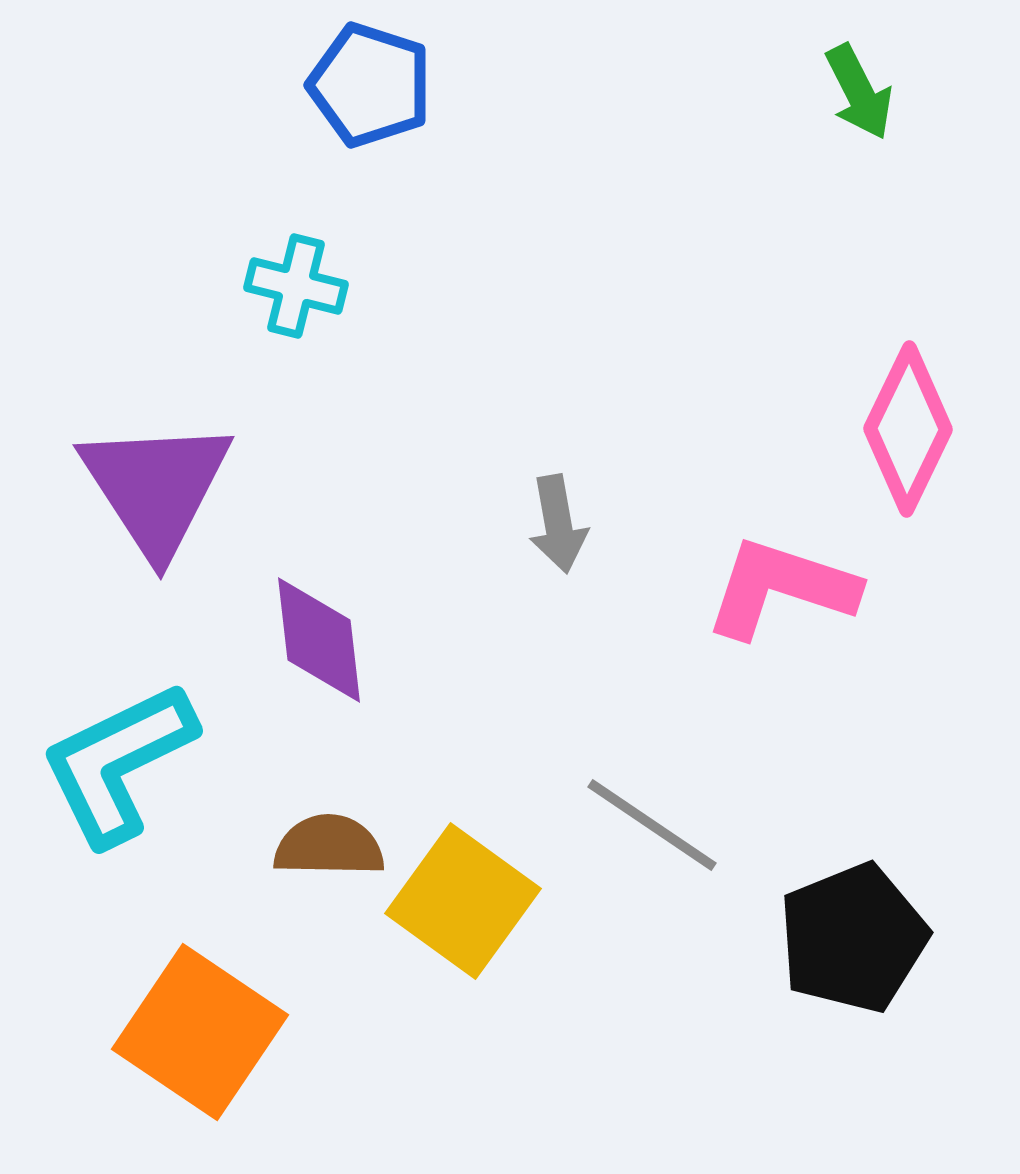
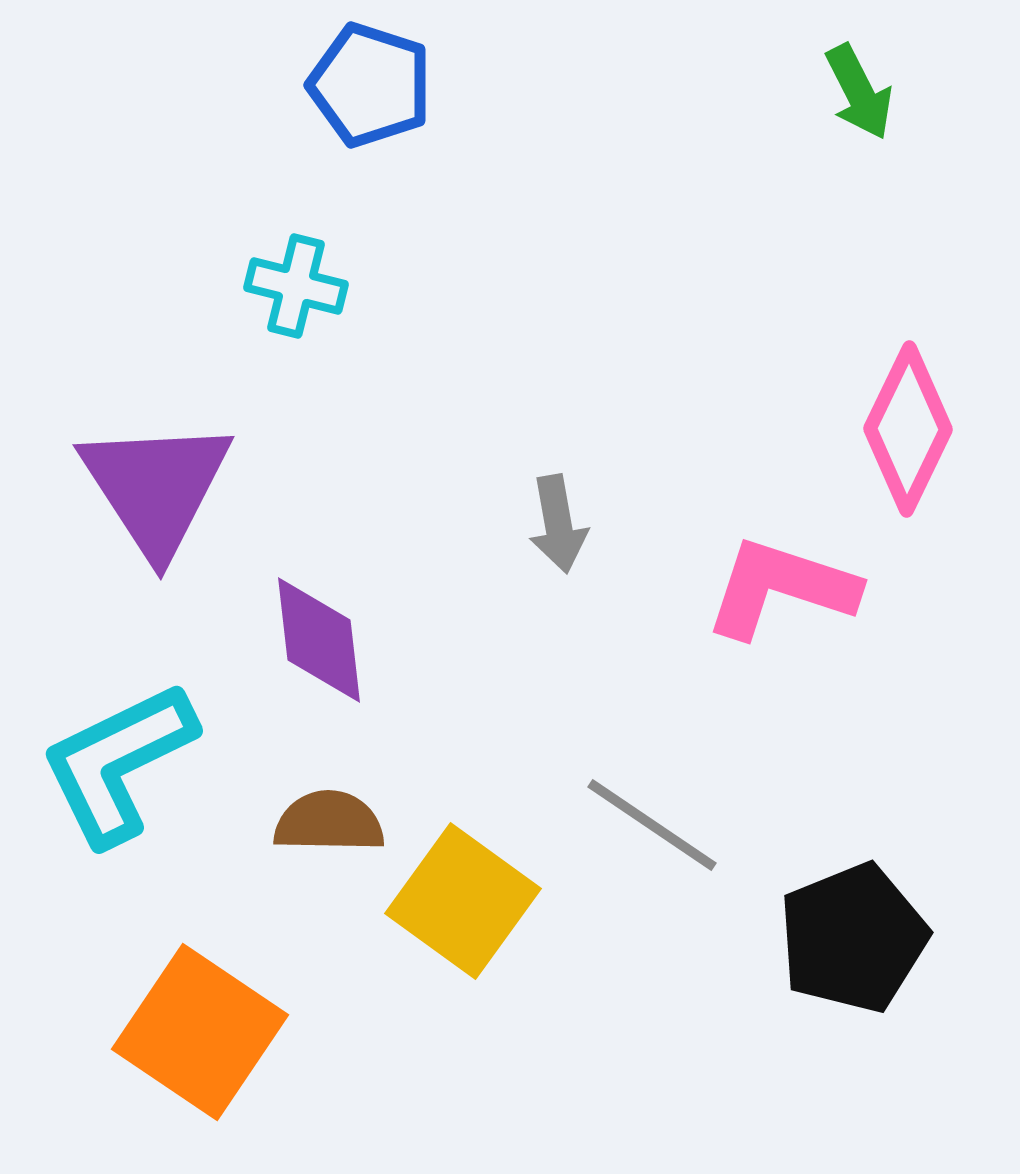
brown semicircle: moved 24 px up
